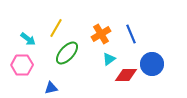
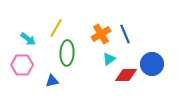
blue line: moved 6 px left
green ellipse: rotated 40 degrees counterclockwise
blue triangle: moved 1 px right, 7 px up
